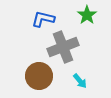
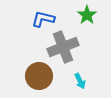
cyan arrow: rotated 14 degrees clockwise
